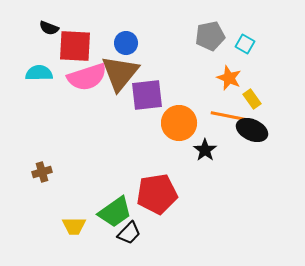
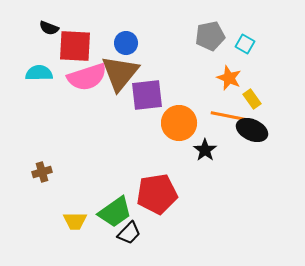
yellow trapezoid: moved 1 px right, 5 px up
